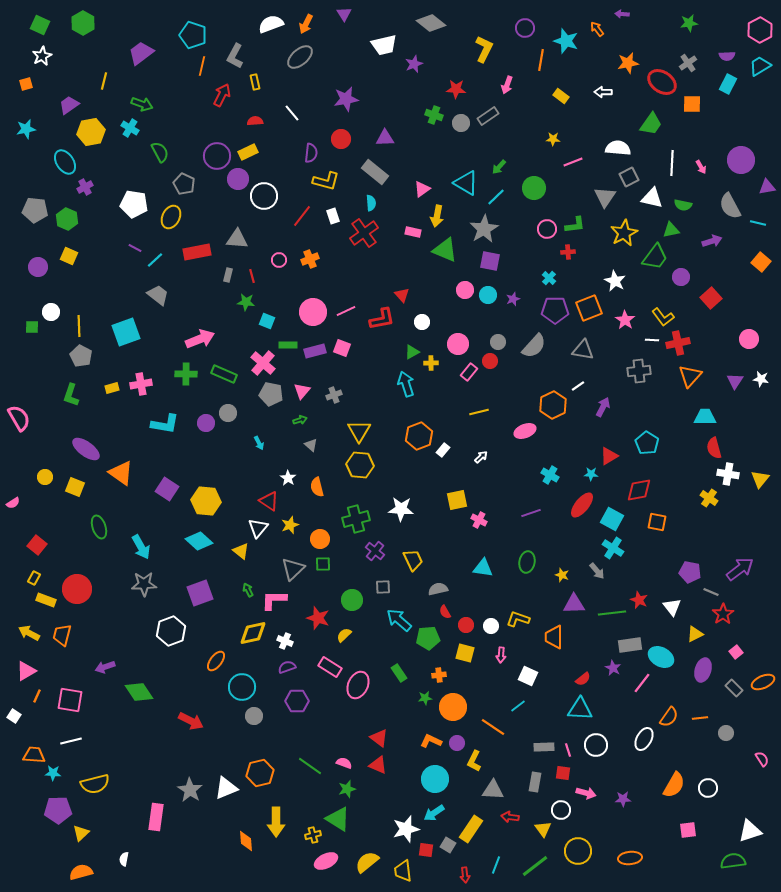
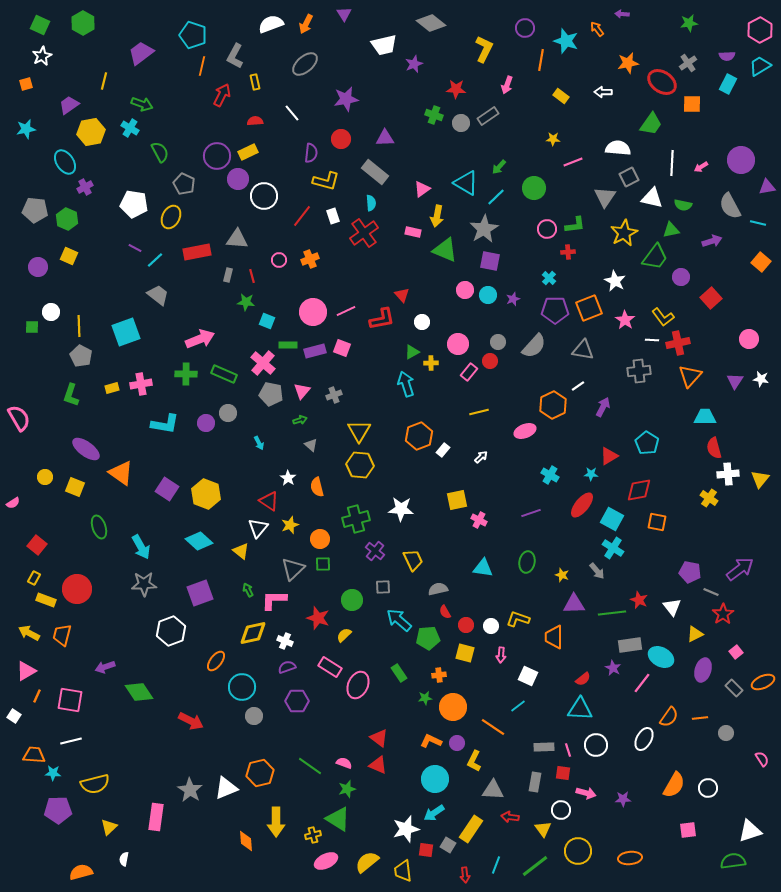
gray ellipse at (300, 57): moved 5 px right, 7 px down
pink arrow at (701, 167): rotated 88 degrees clockwise
white cross at (728, 474): rotated 15 degrees counterclockwise
yellow hexagon at (206, 501): moved 7 px up; rotated 16 degrees clockwise
yellow triangle at (81, 833): moved 28 px right, 6 px up
